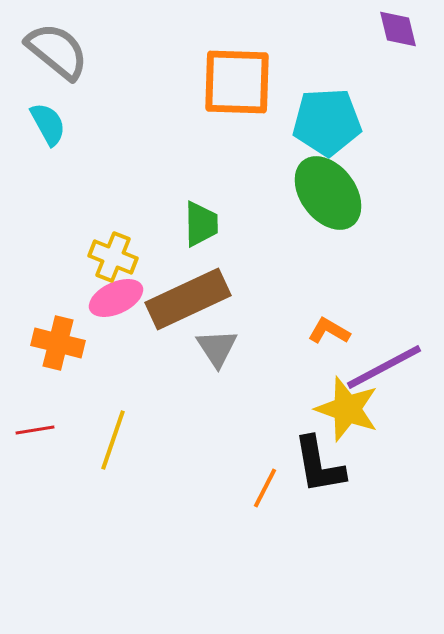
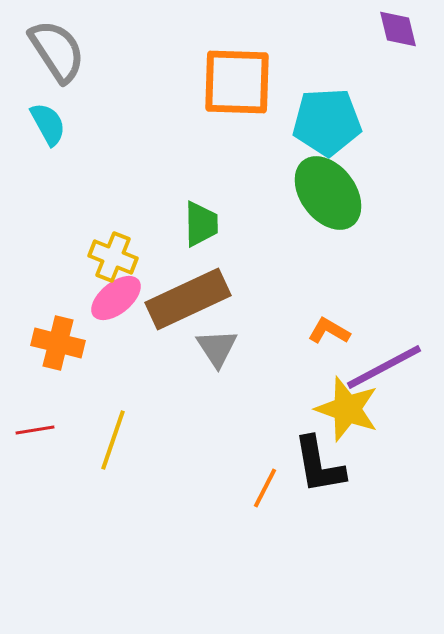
gray semicircle: rotated 18 degrees clockwise
pink ellipse: rotated 14 degrees counterclockwise
